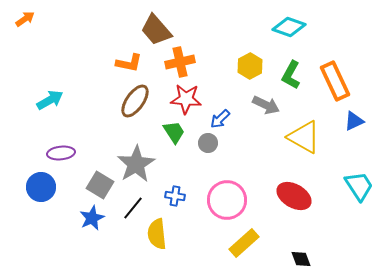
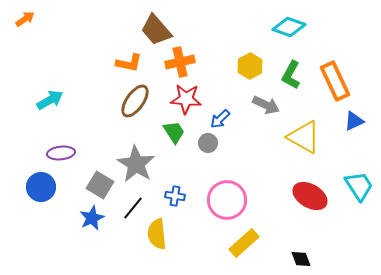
gray star: rotated 9 degrees counterclockwise
red ellipse: moved 16 px right
